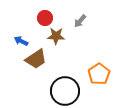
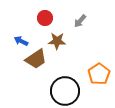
brown star: moved 1 px right, 5 px down
